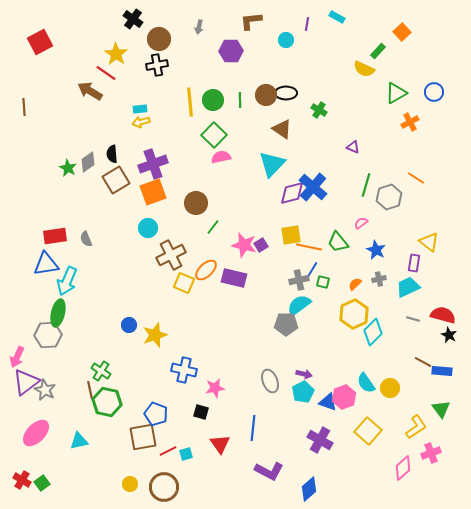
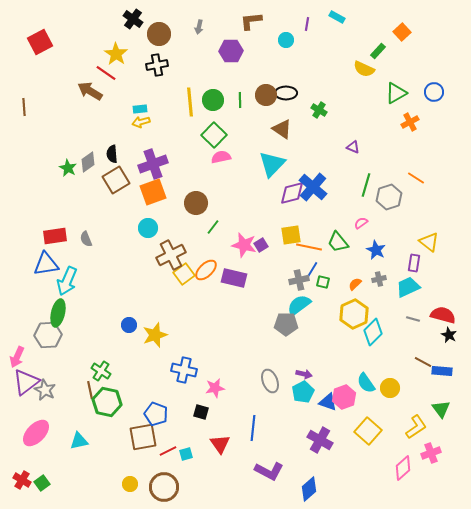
brown circle at (159, 39): moved 5 px up
yellow square at (184, 283): moved 9 px up; rotated 30 degrees clockwise
